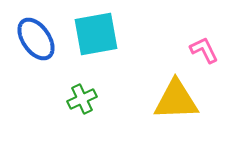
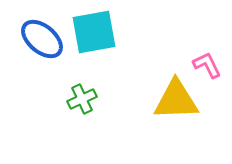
cyan square: moved 2 px left, 2 px up
blue ellipse: moved 6 px right; rotated 15 degrees counterclockwise
pink L-shape: moved 3 px right, 15 px down
